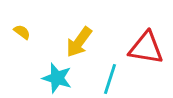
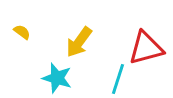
red triangle: rotated 24 degrees counterclockwise
cyan line: moved 8 px right
